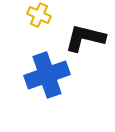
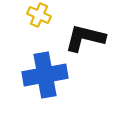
blue cross: moved 2 px left; rotated 9 degrees clockwise
